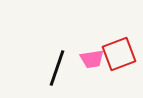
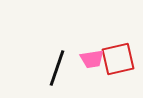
red square: moved 1 px left, 5 px down; rotated 8 degrees clockwise
